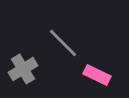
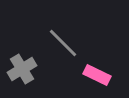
gray cross: moved 1 px left
